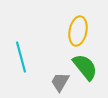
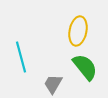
gray trapezoid: moved 7 px left, 2 px down
